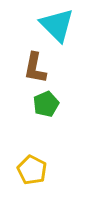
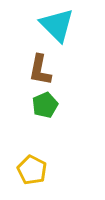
brown L-shape: moved 5 px right, 2 px down
green pentagon: moved 1 px left, 1 px down
